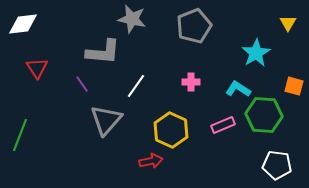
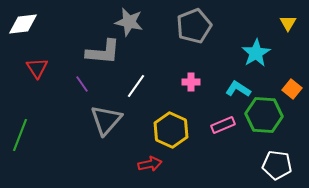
gray star: moved 3 px left, 3 px down
orange square: moved 2 px left, 3 px down; rotated 24 degrees clockwise
red arrow: moved 1 px left, 3 px down
